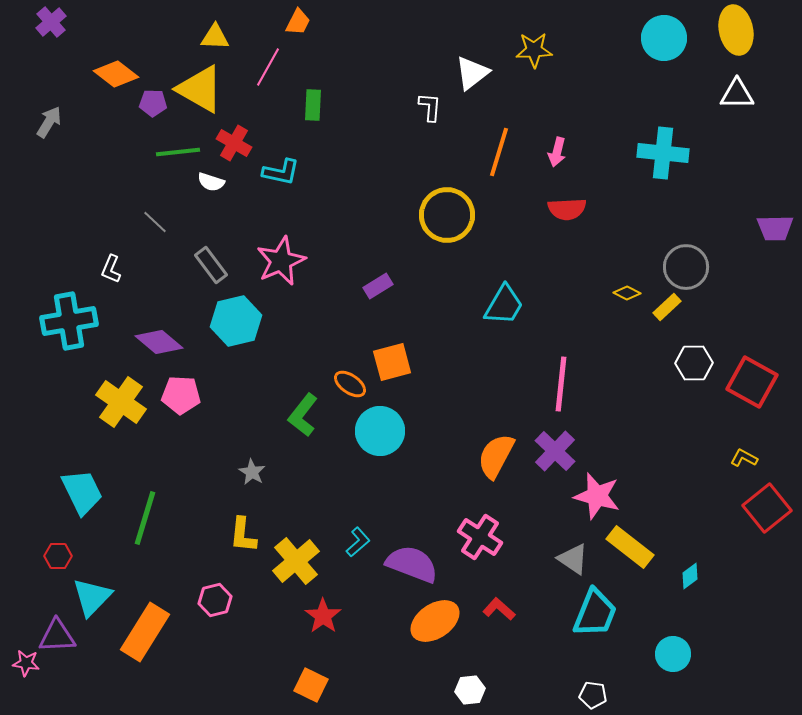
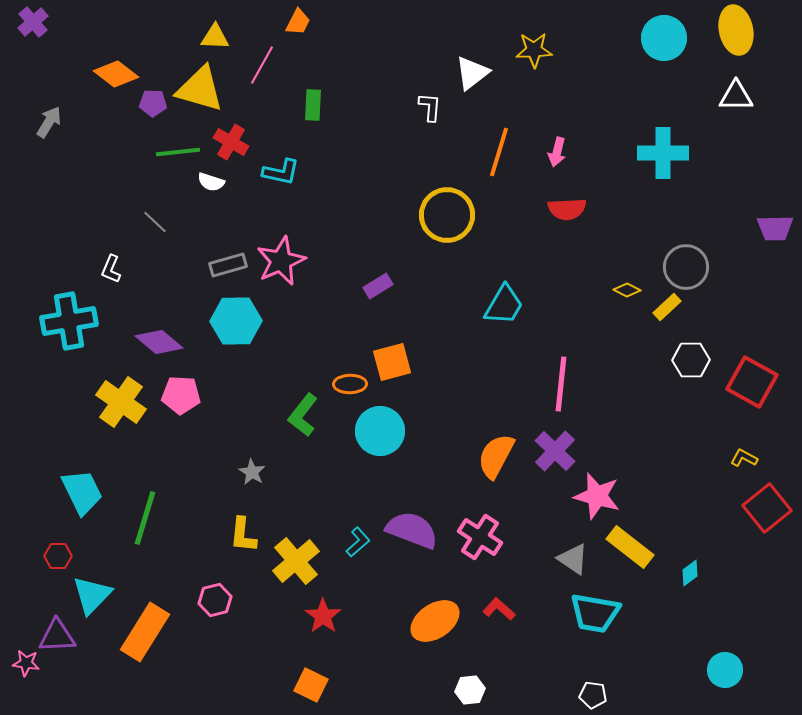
purple cross at (51, 22): moved 18 px left
pink line at (268, 67): moved 6 px left, 2 px up
yellow triangle at (200, 89): rotated 14 degrees counterclockwise
white triangle at (737, 94): moved 1 px left, 2 px down
red cross at (234, 143): moved 3 px left, 1 px up
cyan cross at (663, 153): rotated 6 degrees counterclockwise
gray rectangle at (211, 265): moved 17 px right; rotated 69 degrees counterclockwise
yellow diamond at (627, 293): moved 3 px up
cyan hexagon at (236, 321): rotated 12 degrees clockwise
white hexagon at (694, 363): moved 3 px left, 3 px up
orange ellipse at (350, 384): rotated 36 degrees counterclockwise
purple semicircle at (412, 564): moved 34 px up
cyan diamond at (690, 576): moved 3 px up
cyan triangle at (92, 597): moved 2 px up
cyan trapezoid at (595, 613): rotated 78 degrees clockwise
cyan circle at (673, 654): moved 52 px right, 16 px down
